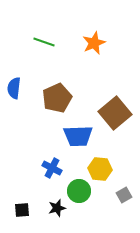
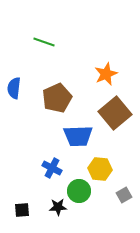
orange star: moved 12 px right, 31 px down
black star: moved 1 px right, 1 px up; rotated 12 degrees clockwise
